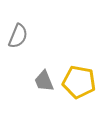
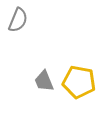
gray semicircle: moved 16 px up
